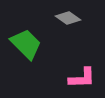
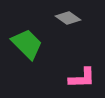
green trapezoid: moved 1 px right
